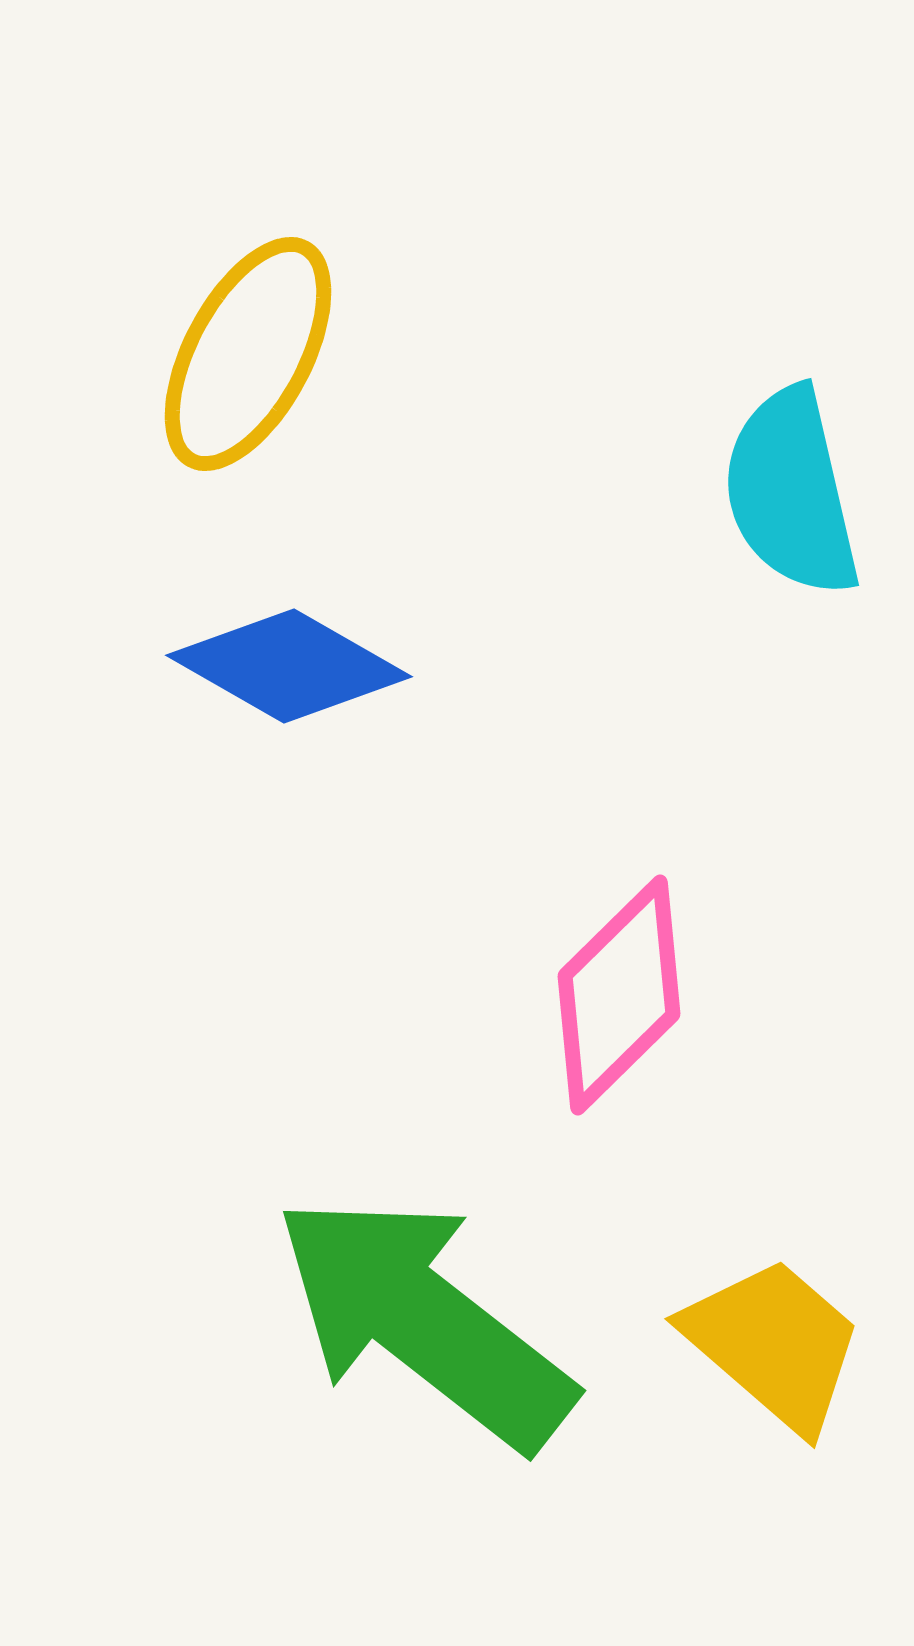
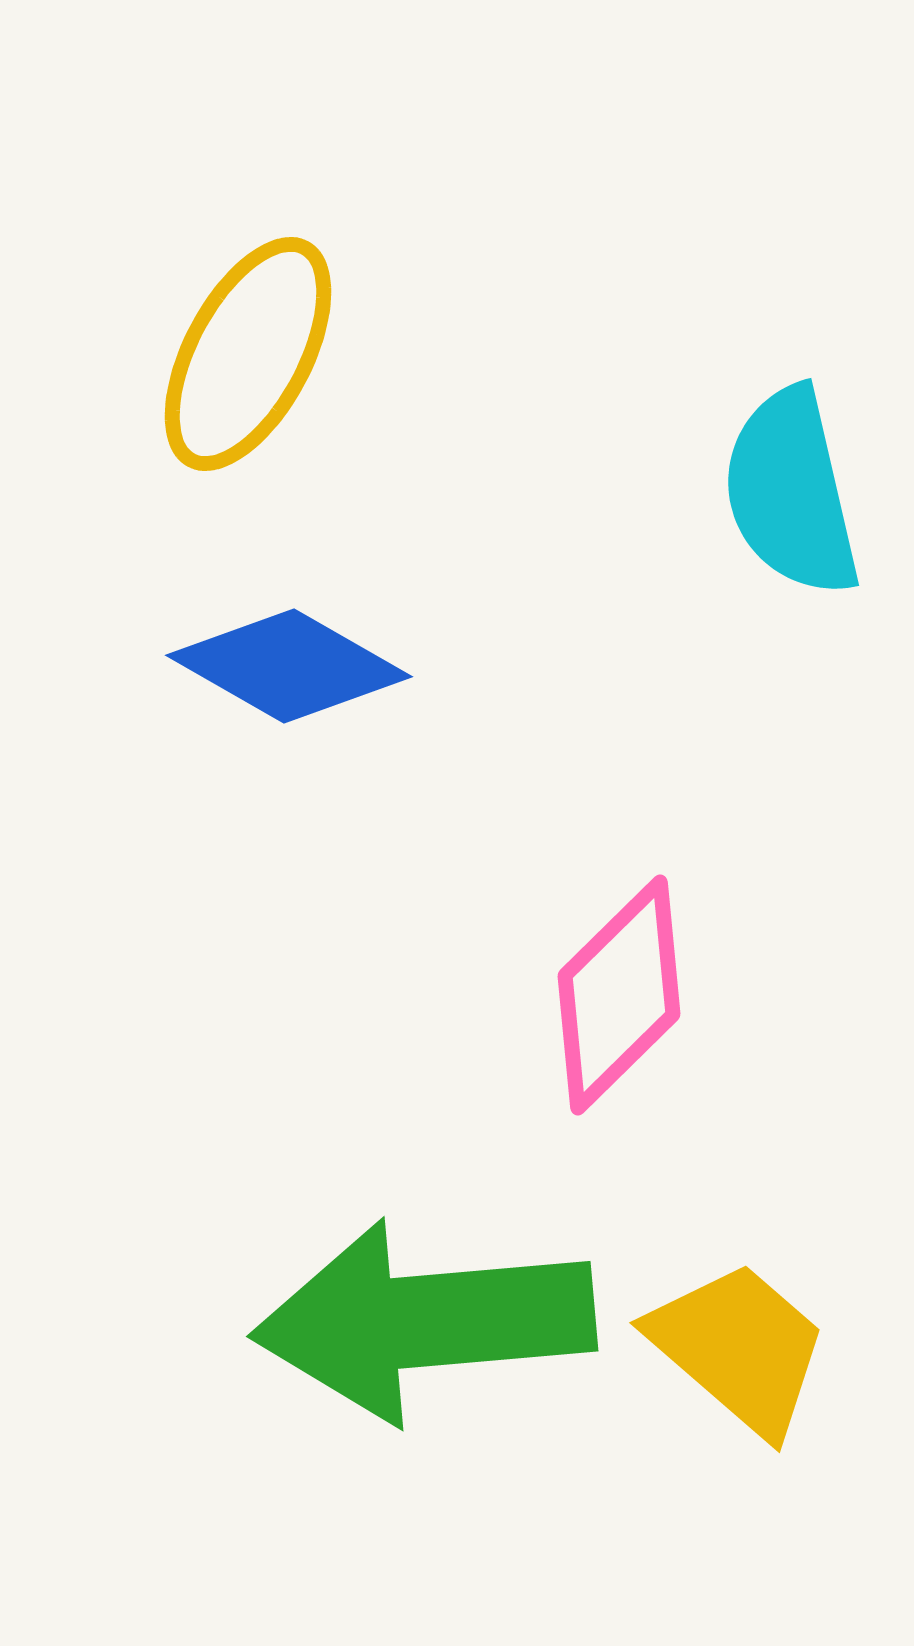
green arrow: rotated 43 degrees counterclockwise
yellow trapezoid: moved 35 px left, 4 px down
